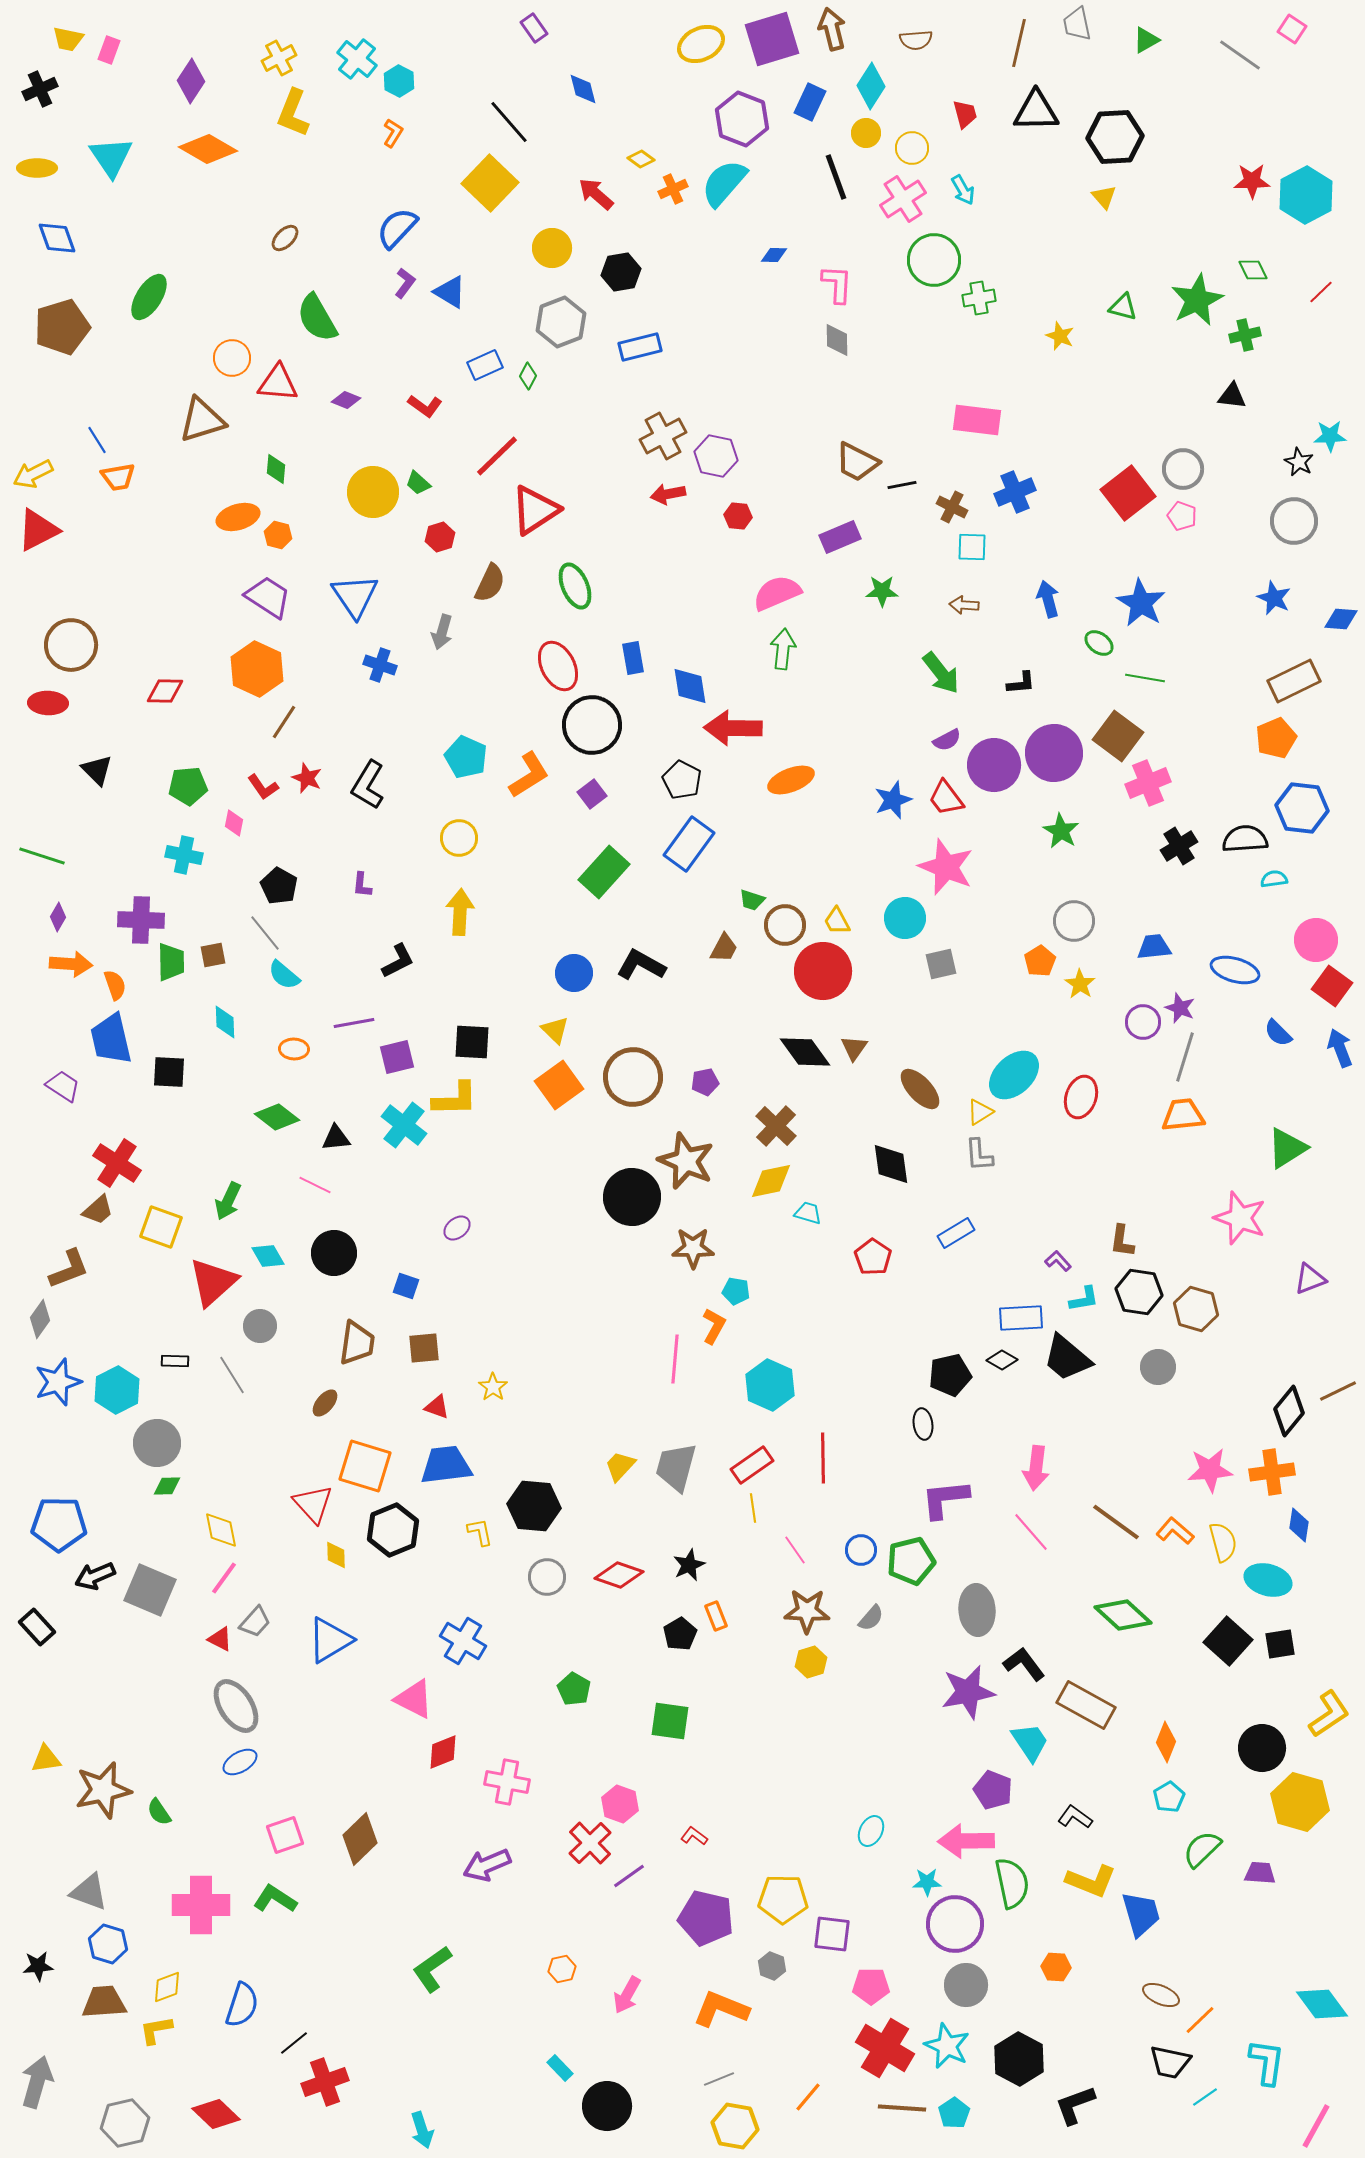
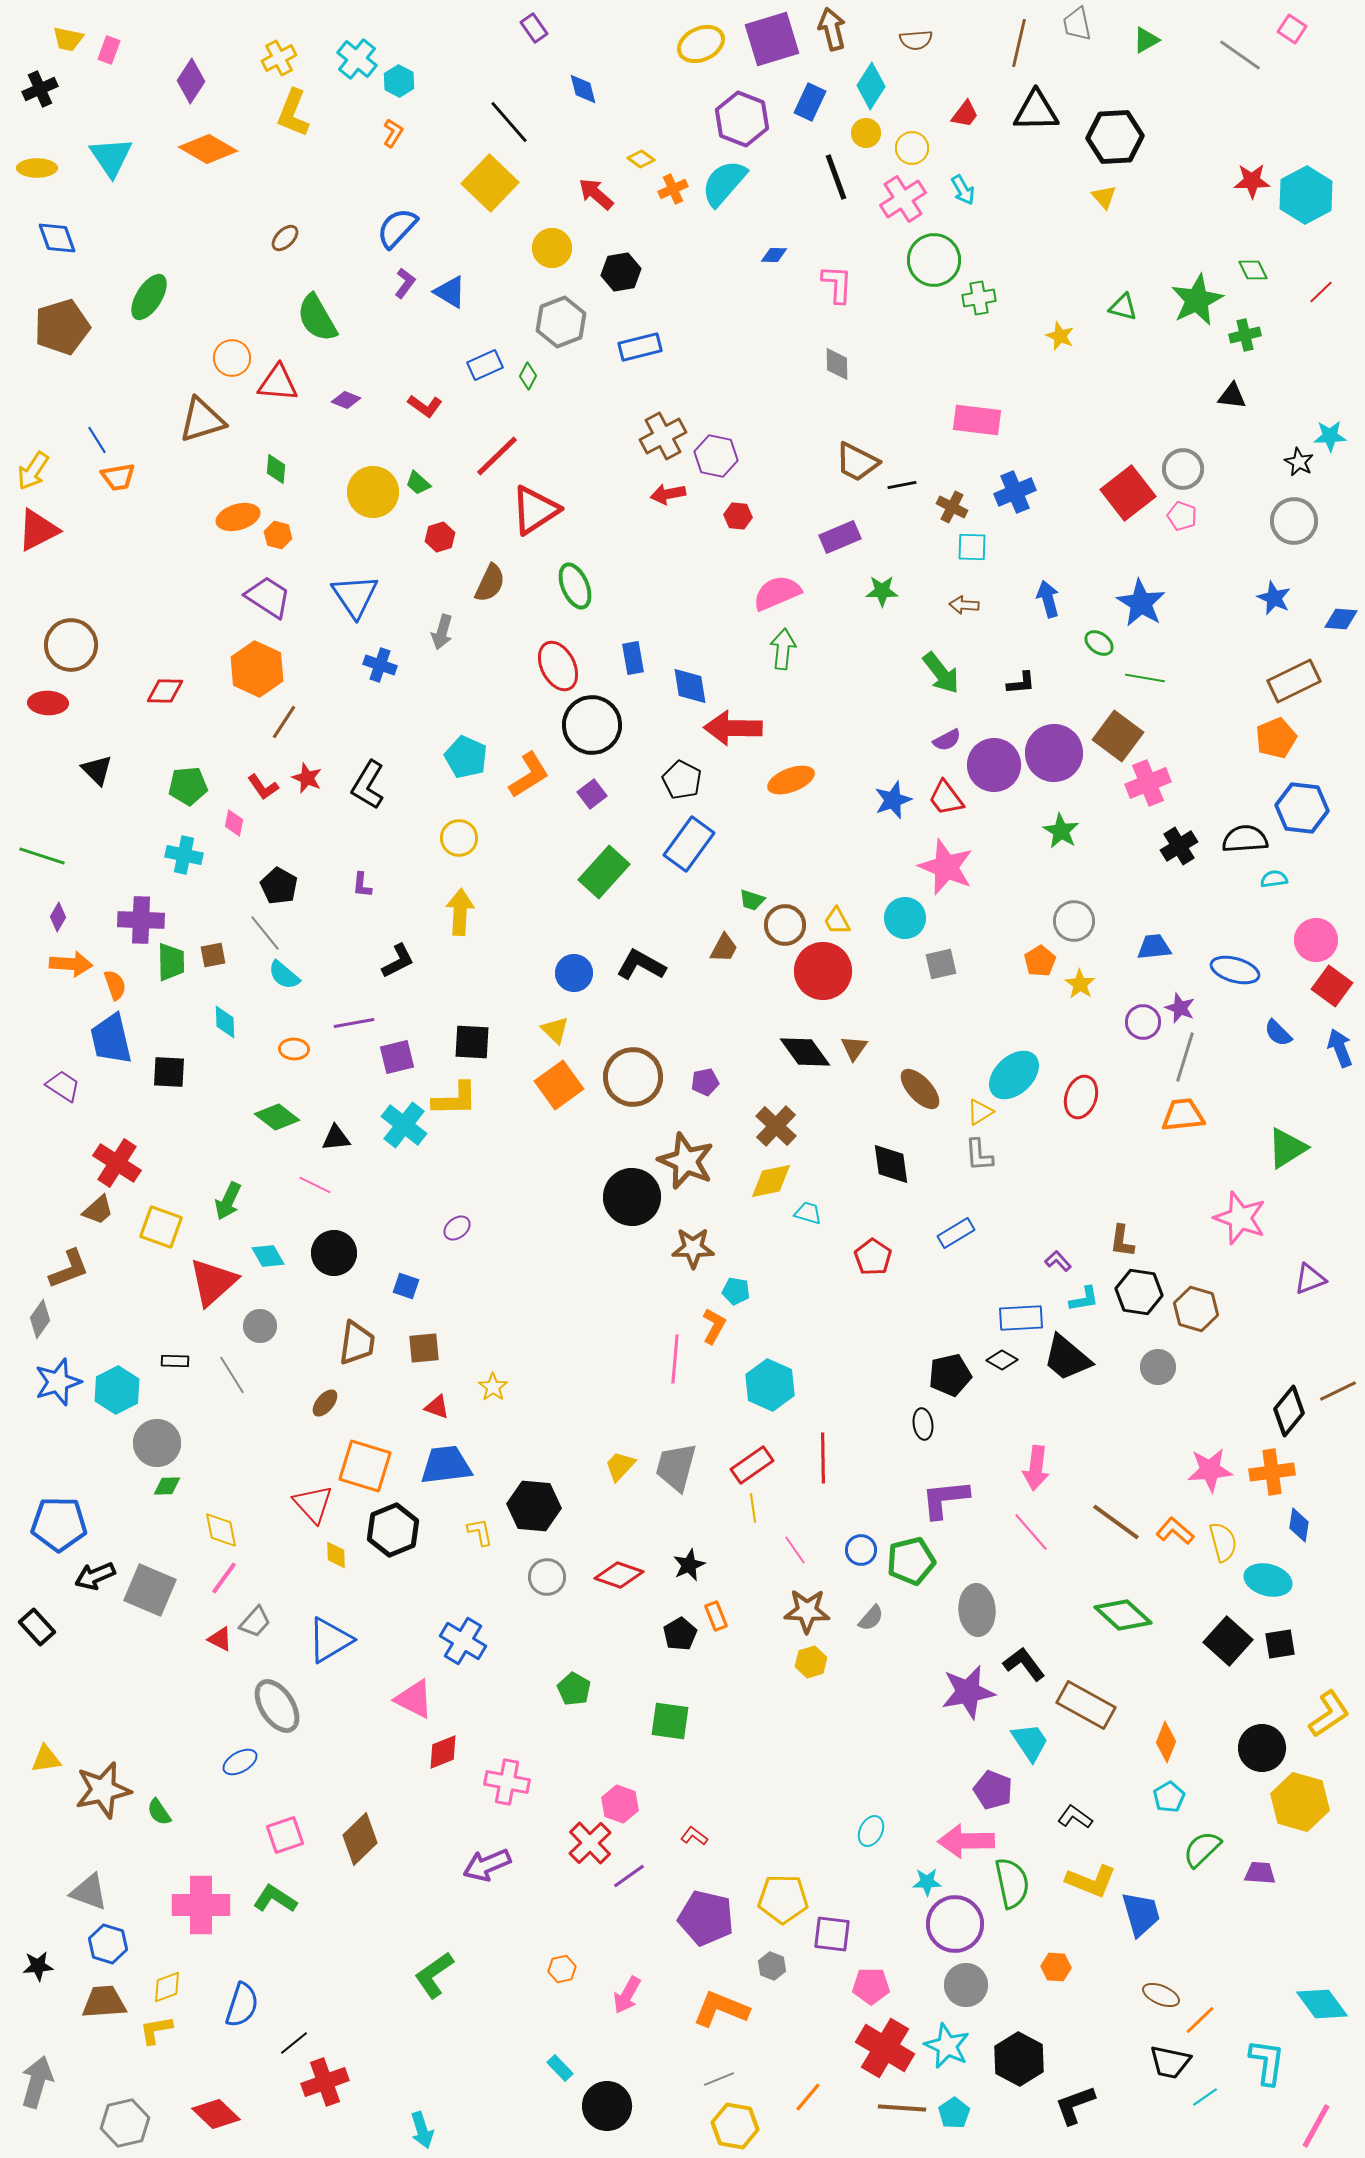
red trapezoid at (965, 114): rotated 52 degrees clockwise
gray diamond at (837, 340): moved 24 px down
yellow arrow at (33, 474): moved 3 px up; rotated 30 degrees counterclockwise
gray ellipse at (236, 1706): moved 41 px right
green L-shape at (432, 1969): moved 2 px right, 6 px down
